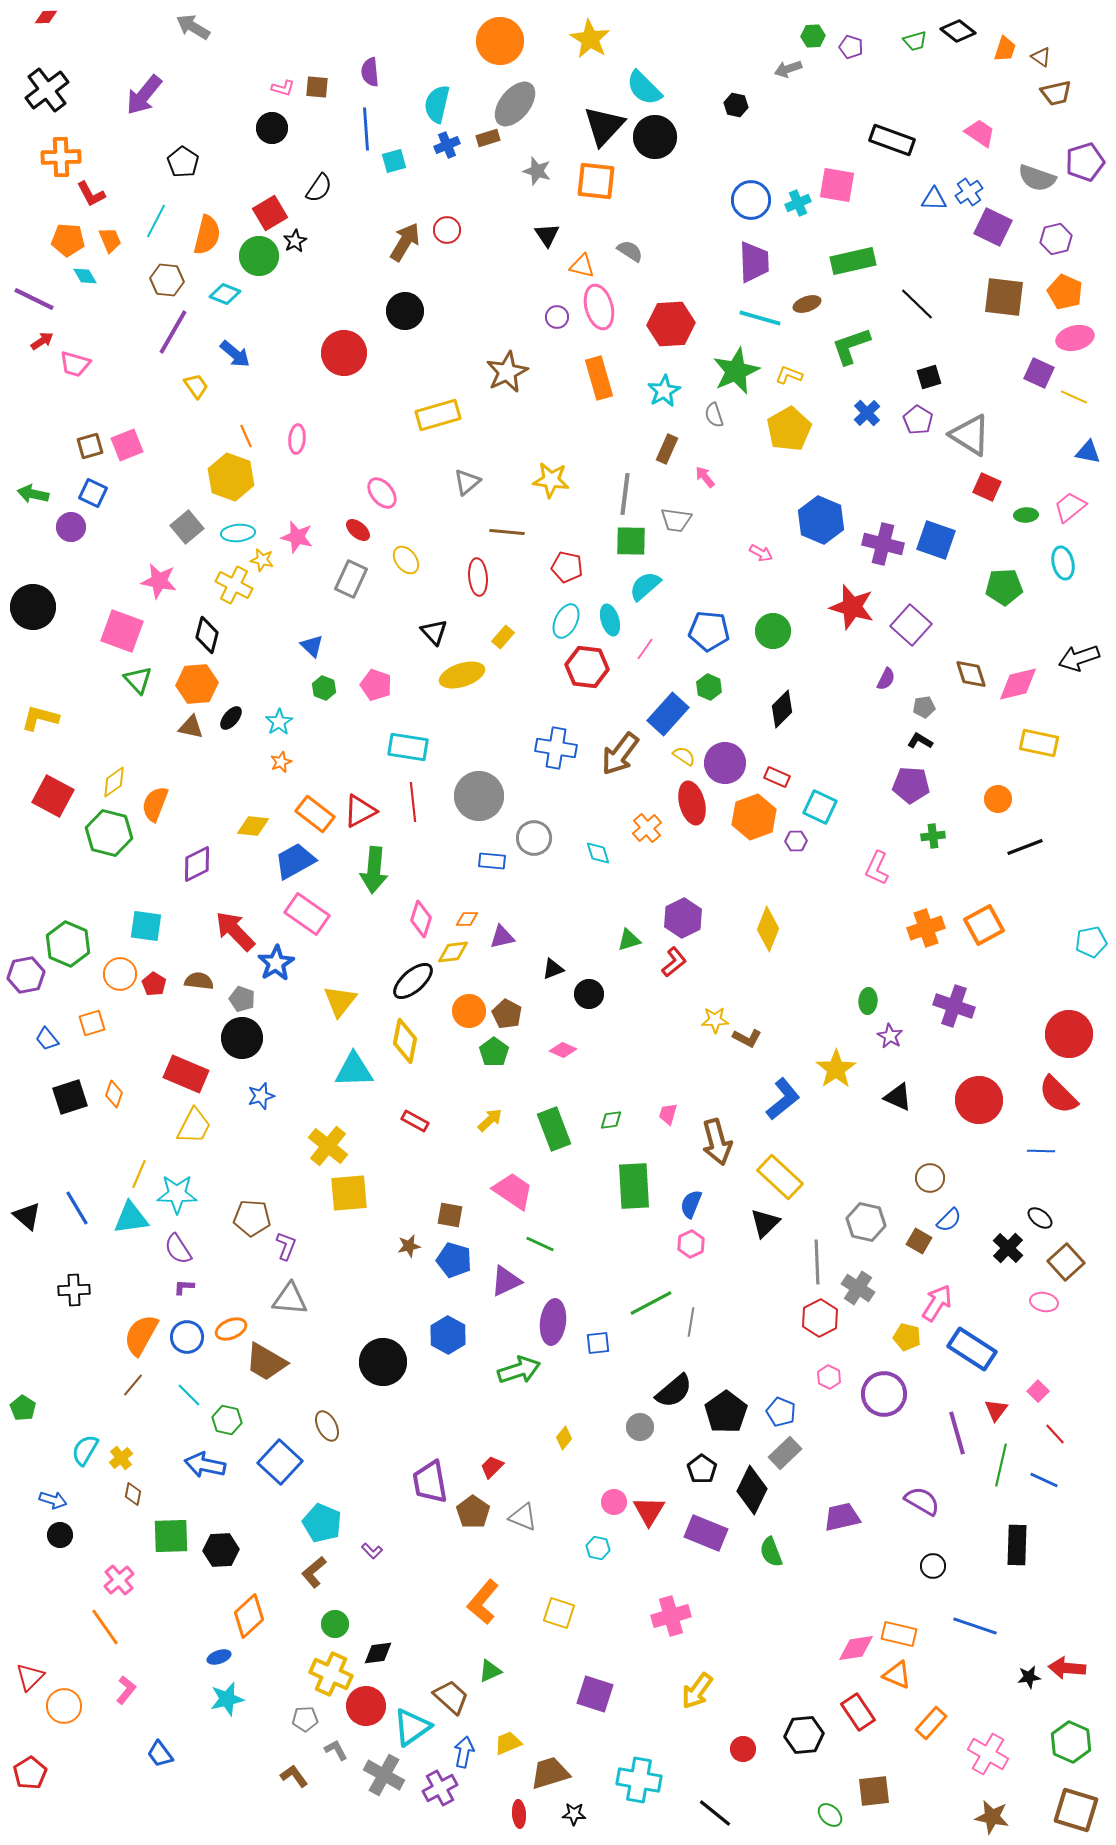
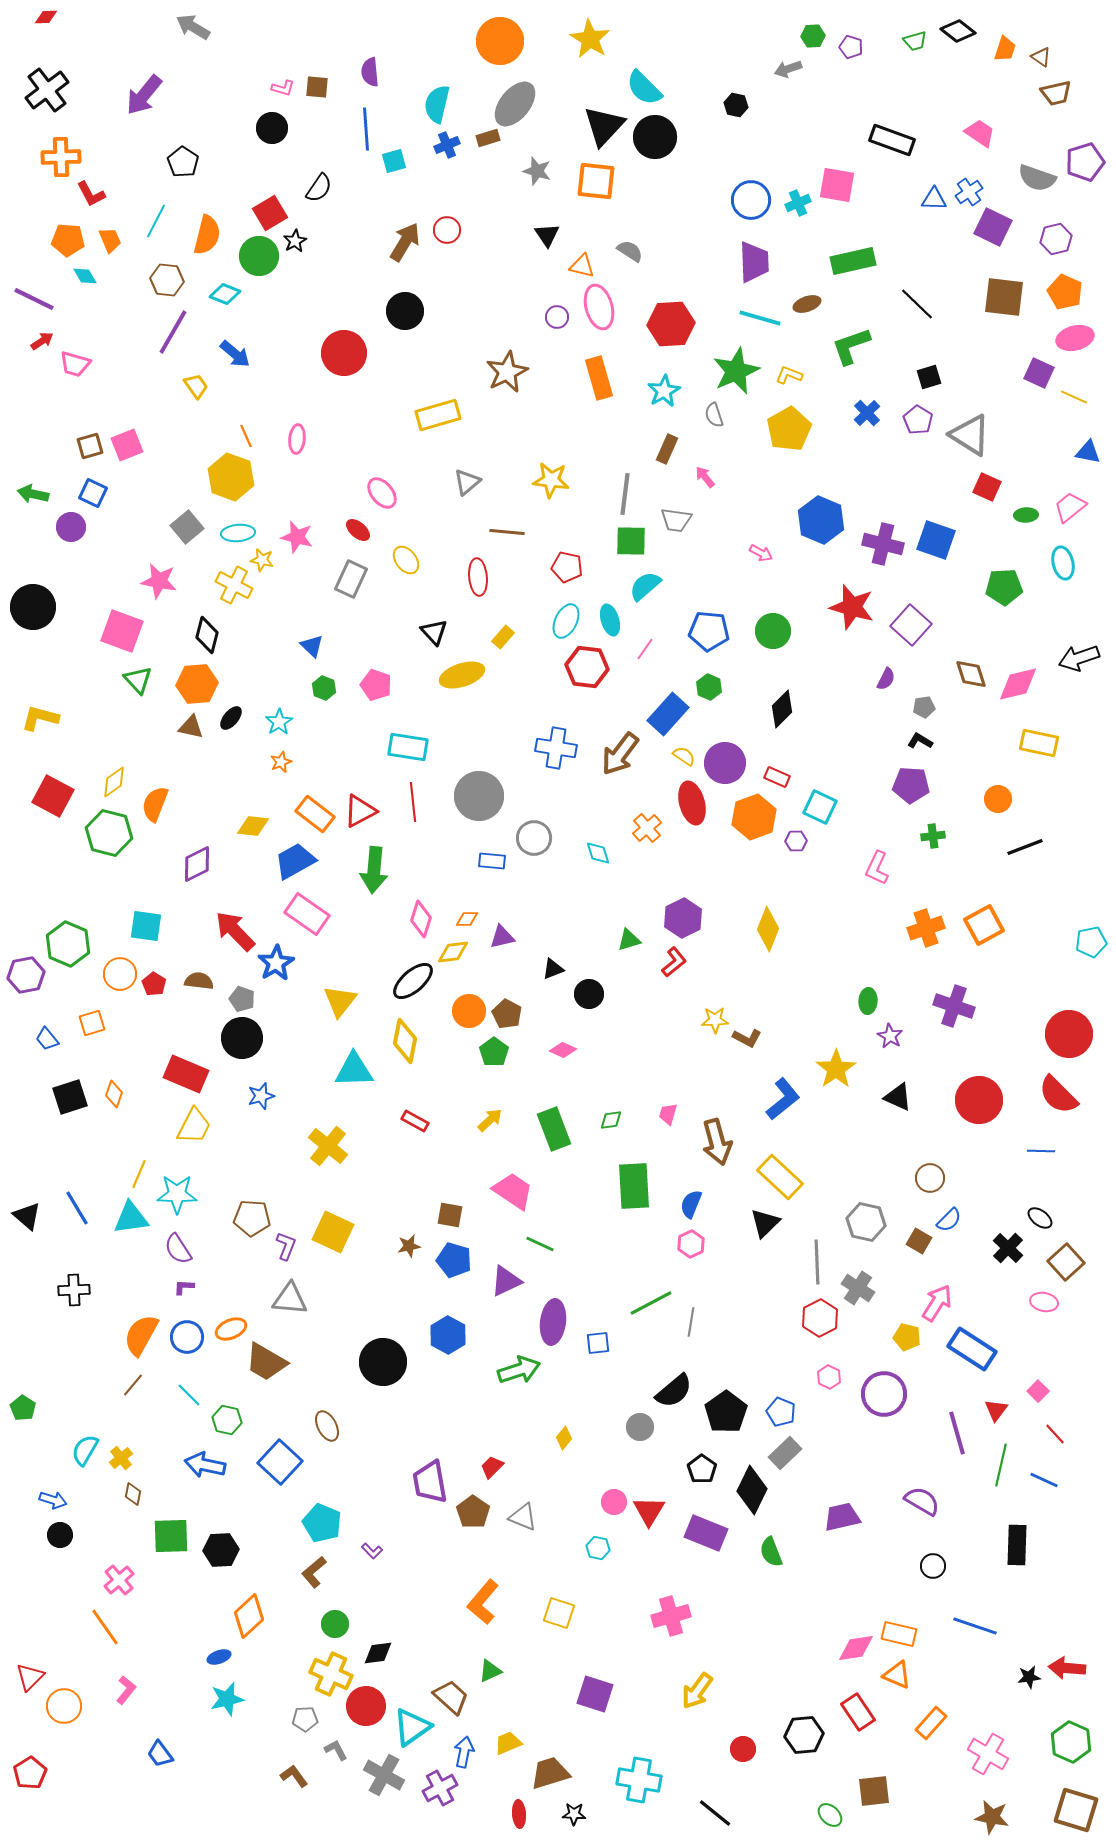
yellow square at (349, 1193): moved 16 px left, 39 px down; rotated 30 degrees clockwise
